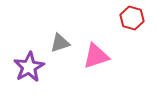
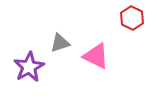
red hexagon: rotated 10 degrees clockwise
pink triangle: rotated 44 degrees clockwise
